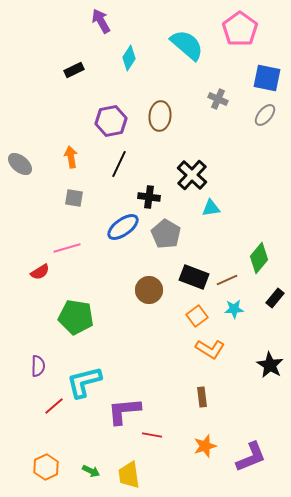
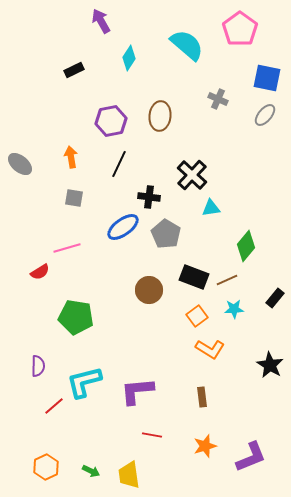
green diamond at (259, 258): moved 13 px left, 12 px up
purple L-shape at (124, 411): moved 13 px right, 20 px up
